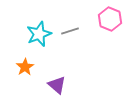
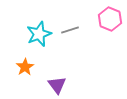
gray line: moved 1 px up
purple triangle: rotated 12 degrees clockwise
